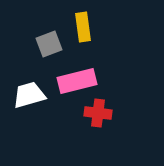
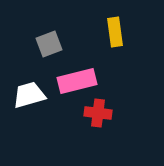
yellow rectangle: moved 32 px right, 5 px down
